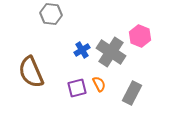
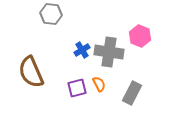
gray cross: moved 2 px left; rotated 24 degrees counterclockwise
